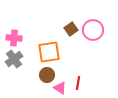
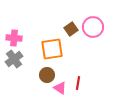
pink circle: moved 3 px up
orange square: moved 3 px right, 3 px up
